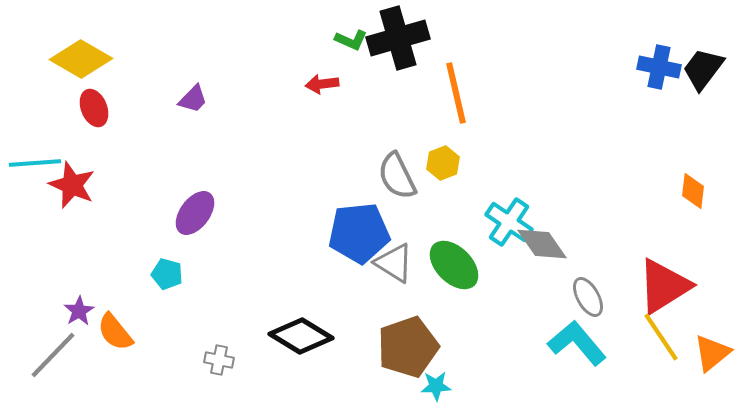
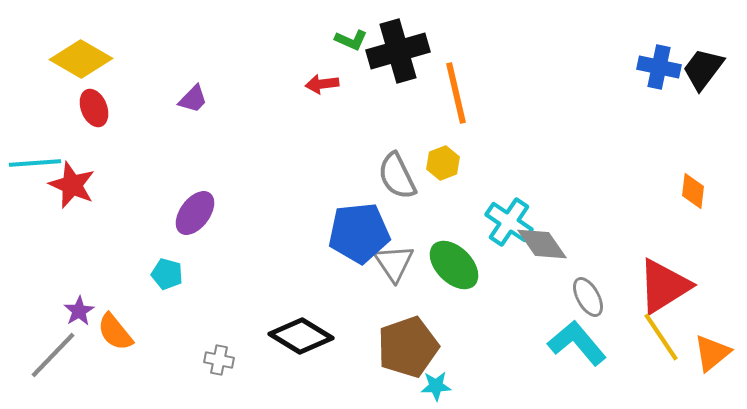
black cross: moved 13 px down
gray triangle: rotated 24 degrees clockwise
